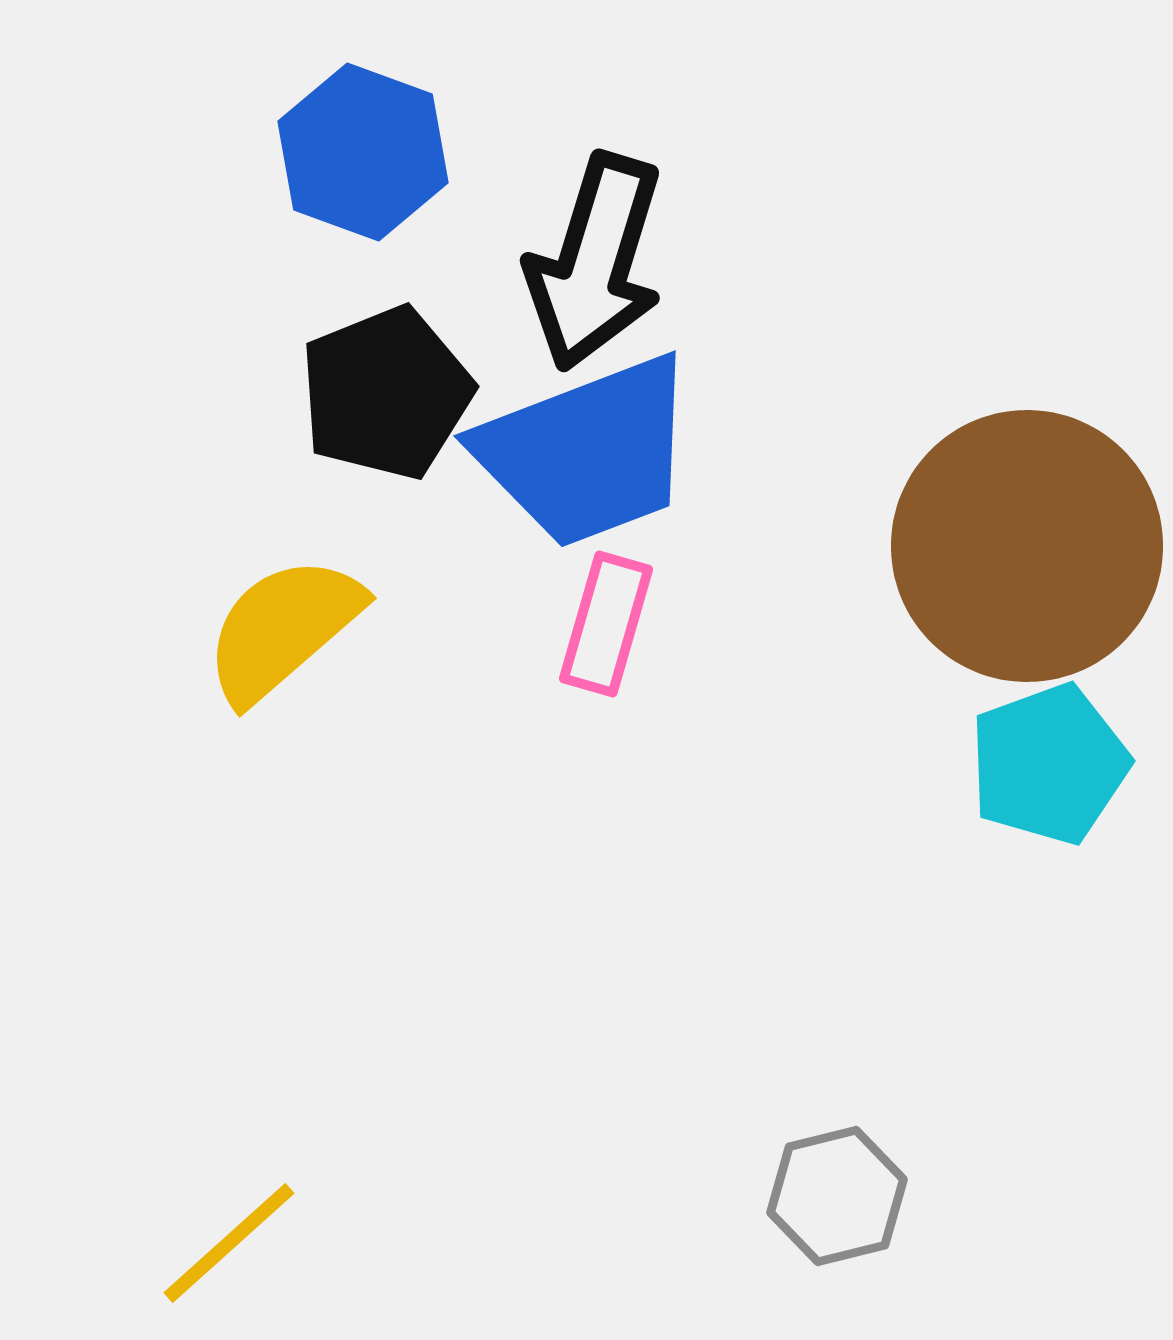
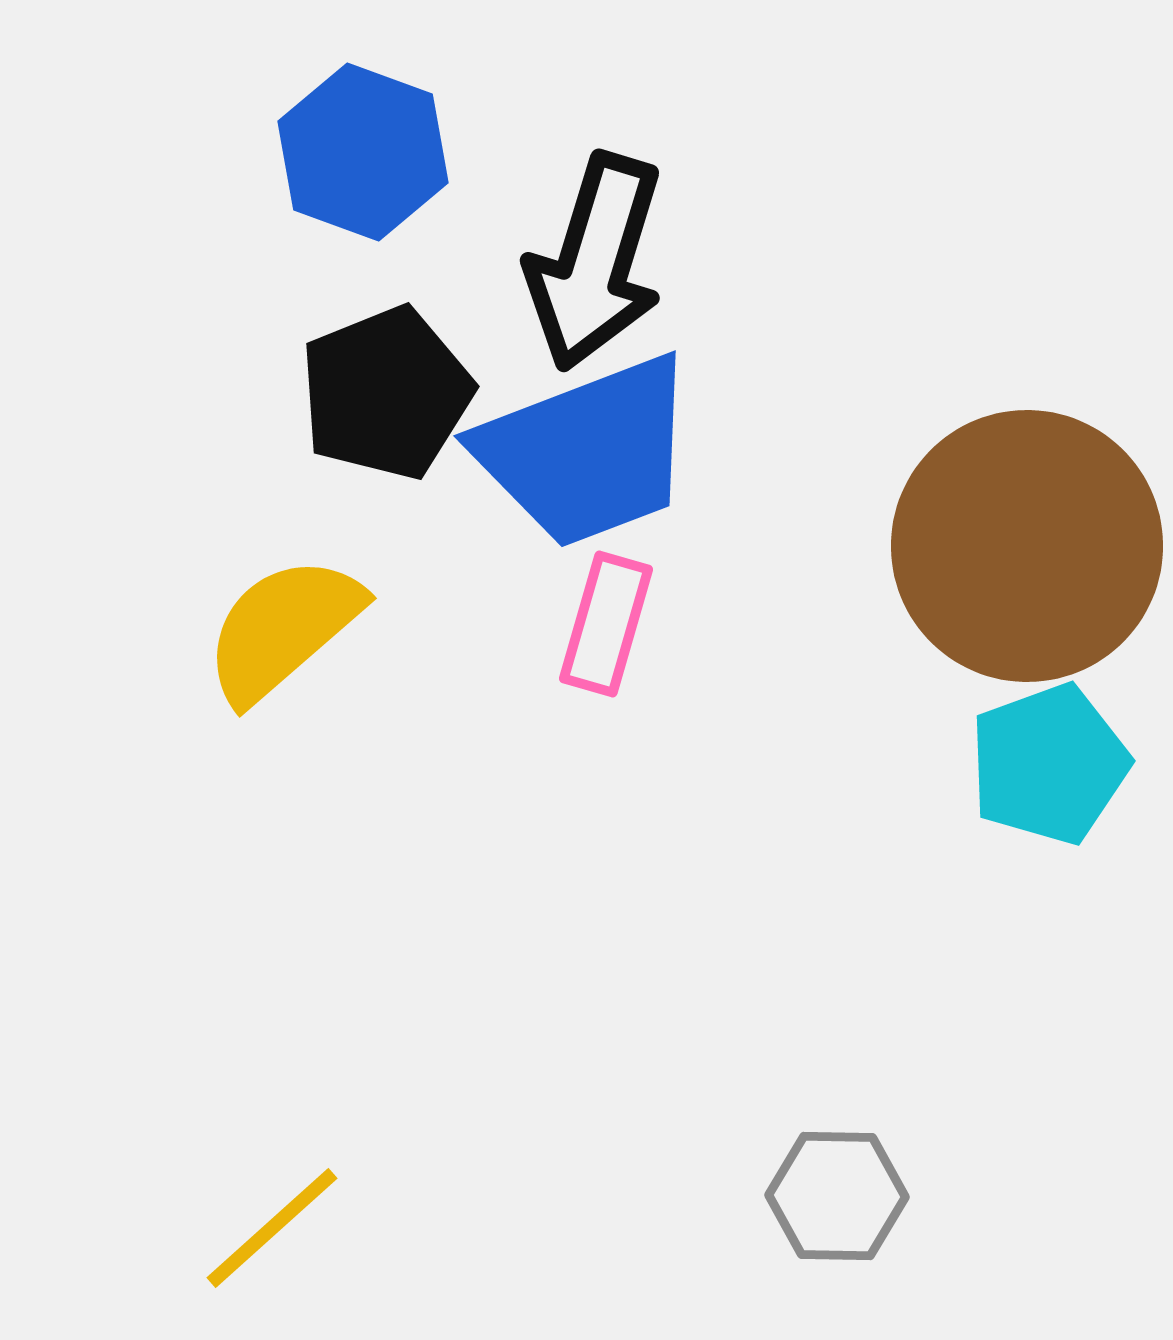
gray hexagon: rotated 15 degrees clockwise
yellow line: moved 43 px right, 15 px up
